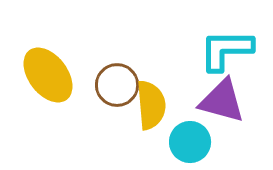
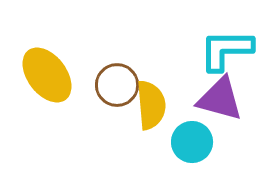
yellow ellipse: moved 1 px left
purple triangle: moved 2 px left, 2 px up
cyan circle: moved 2 px right
